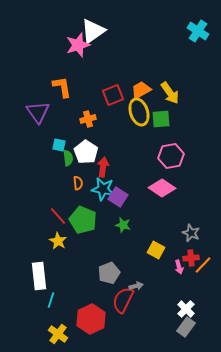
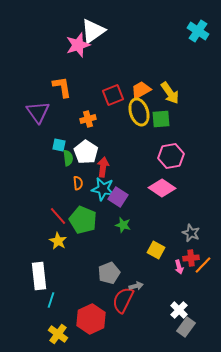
white cross: moved 7 px left, 1 px down
